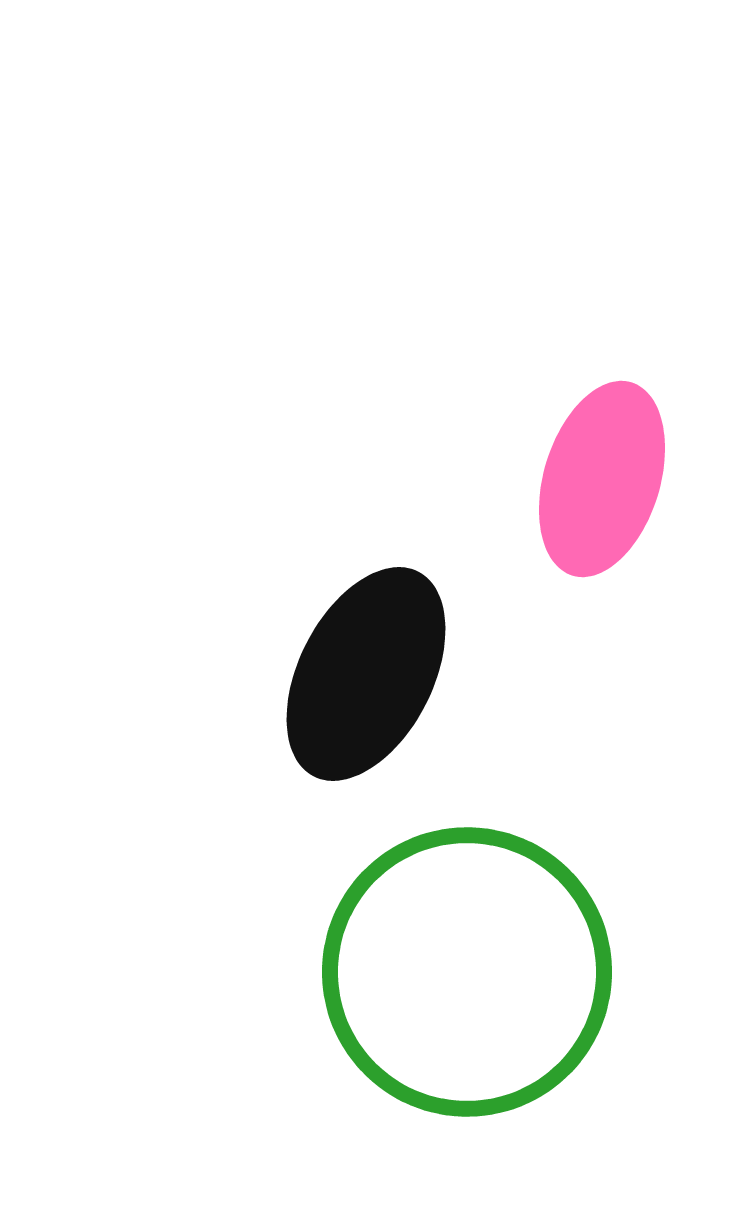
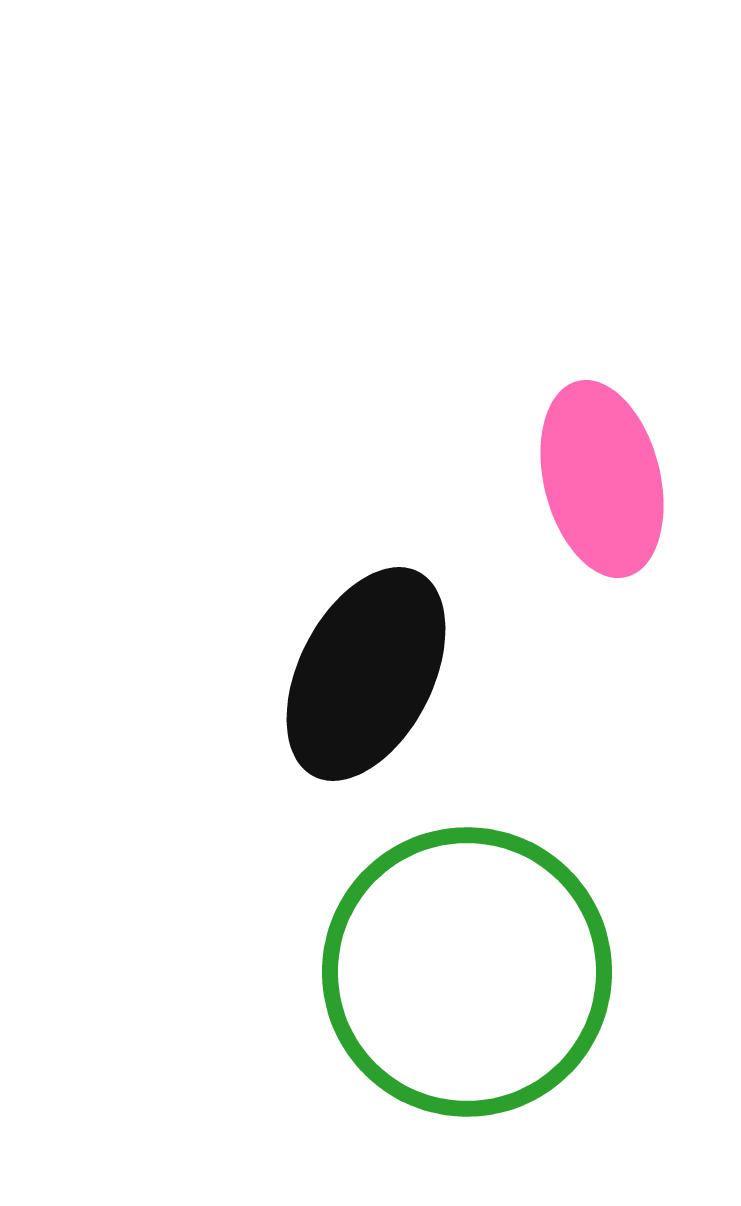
pink ellipse: rotated 31 degrees counterclockwise
